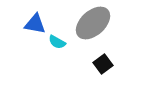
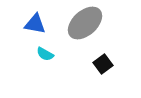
gray ellipse: moved 8 px left
cyan semicircle: moved 12 px left, 12 px down
